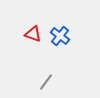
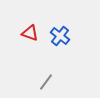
red triangle: moved 3 px left, 1 px up
